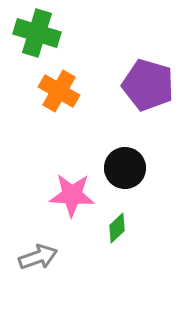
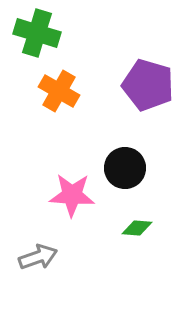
green diamond: moved 20 px right; rotated 48 degrees clockwise
